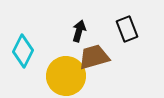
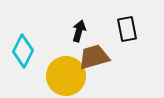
black rectangle: rotated 10 degrees clockwise
